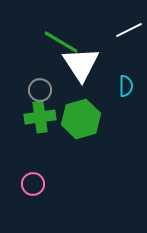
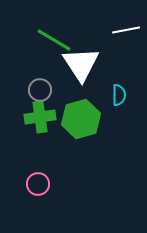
white line: moved 3 px left; rotated 16 degrees clockwise
green line: moved 7 px left, 2 px up
cyan semicircle: moved 7 px left, 9 px down
pink circle: moved 5 px right
